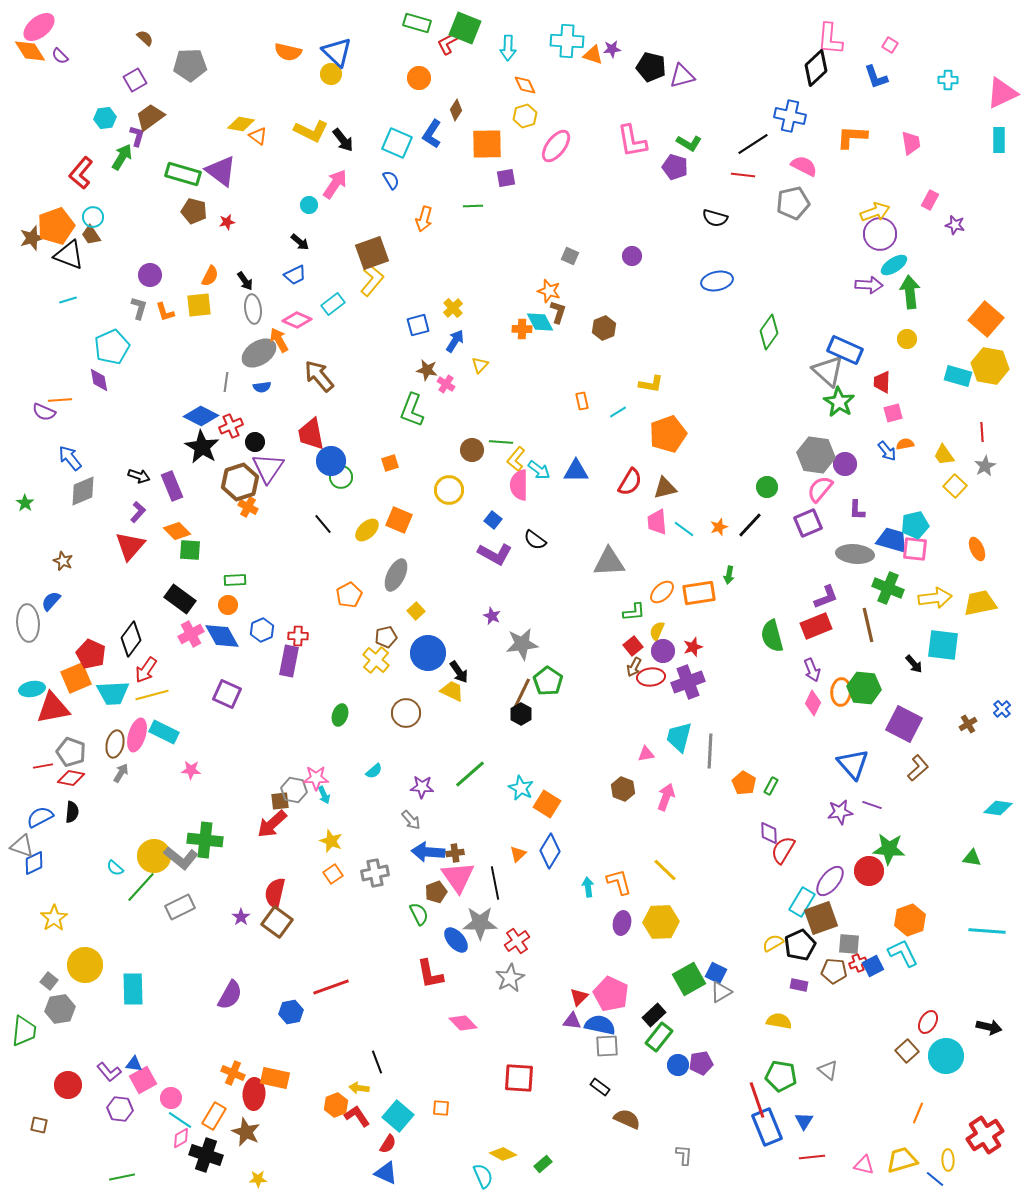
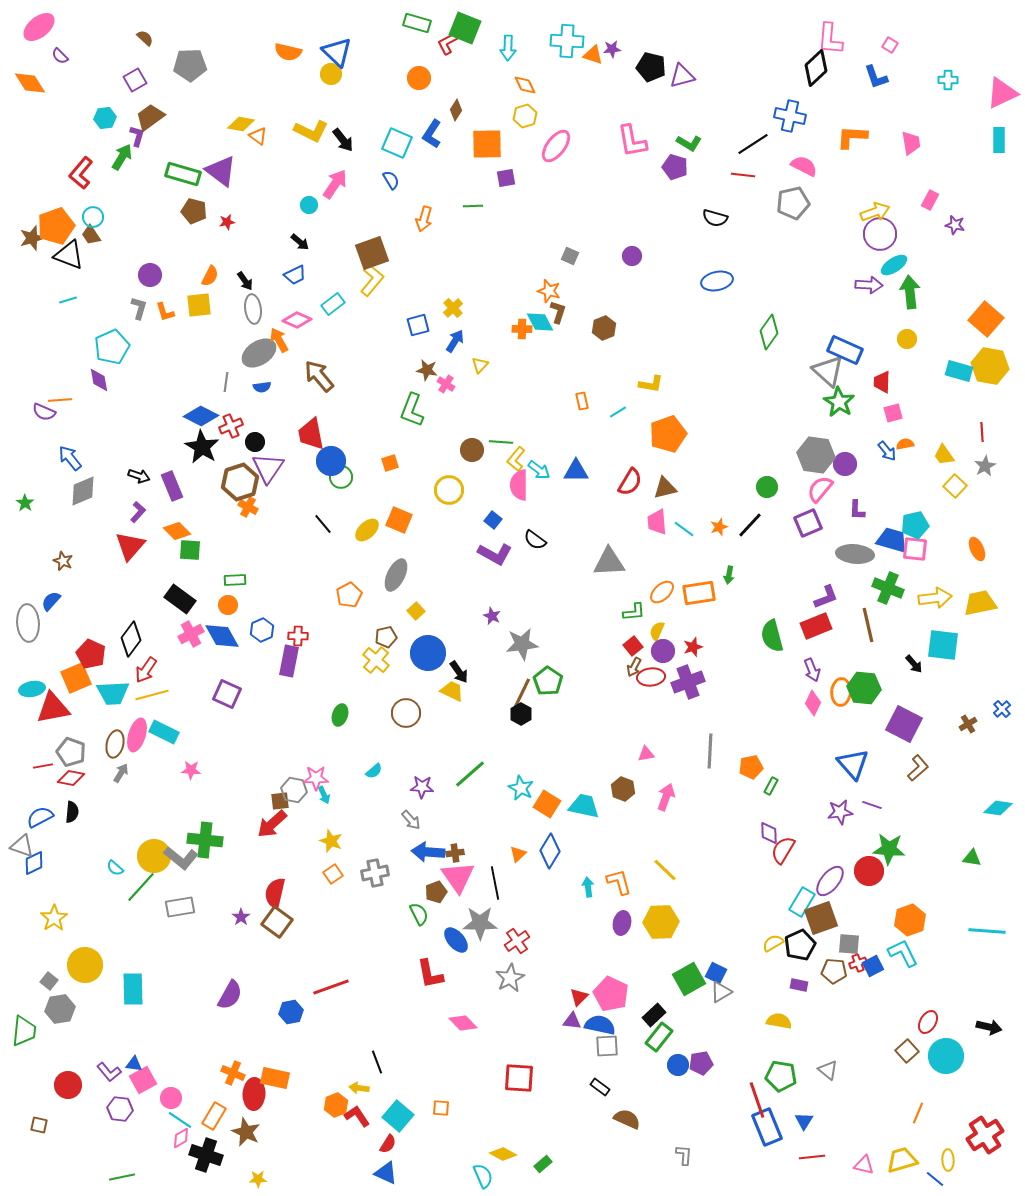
orange diamond at (30, 51): moved 32 px down
cyan rectangle at (958, 376): moved 1 px right, 5 px up
cyan trapezoid at (679, 737): moved 95 px left, 69 px down; rotated 88 degrees clockwise
orange pentagon at (744, 783): moved 7 px right, 16 px up; rotated 30 degrees clockwise
gray rectangle at (180, 907): rotated 16 degrees clockwise
